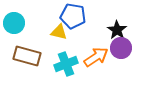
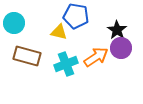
blue pentagon: moved 3 px right
